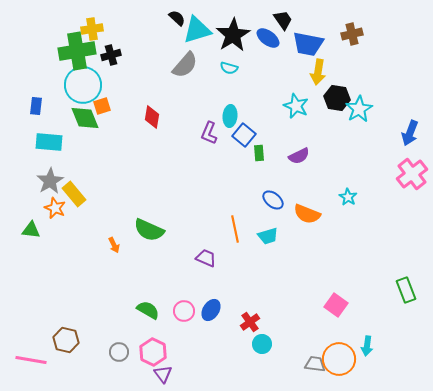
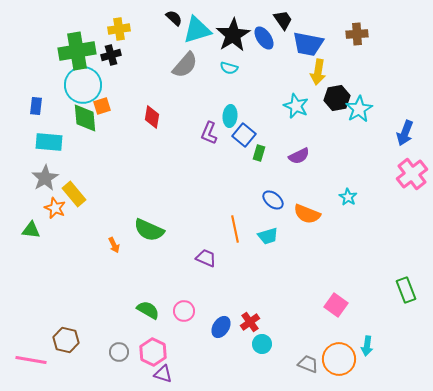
black semicircle at (177, 18): moved 3 px left
yellow cross at (92, 29): moved 27 px right
brown cross at (352, 34): moved 5 px right; rotated 10 degrees clockwise
blue ellipse at (268, 38): moved 4 px left; rotated 20 degrees clockwise
black hexagon at (337, 98): rotated 20 degrees counterclockwise
green diamond at (85, 118): rotated 16 degrees clockwise
blue arrow at (410, 133): moved 5 px left
green rectangle at (259, 153): rotated 21 degrees clockwise
gray star at (50, 181): moved 5 px left, 3 px up
blue ellipse at (211, 310): moved 10 px right, 17 px down
gray trapezoid at (315, 364): moved 7 px left; rotated 15 degrees clockwise
purple triangle at (163, 374): rotated 36 degrees counterclockwise
